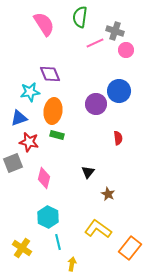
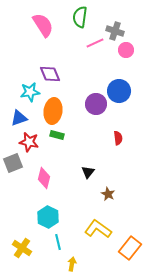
pink semicircle: moved 1 px left, 1 px down
